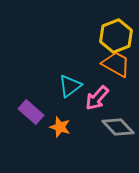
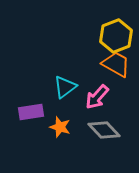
cyan triangle: moved 5 px left, 1 px down
pink arrow: moved 1 px up
purple rectangle: rotated 50 degrees counterclockwise
gray diamond: moved 14 px left, 3 px down
